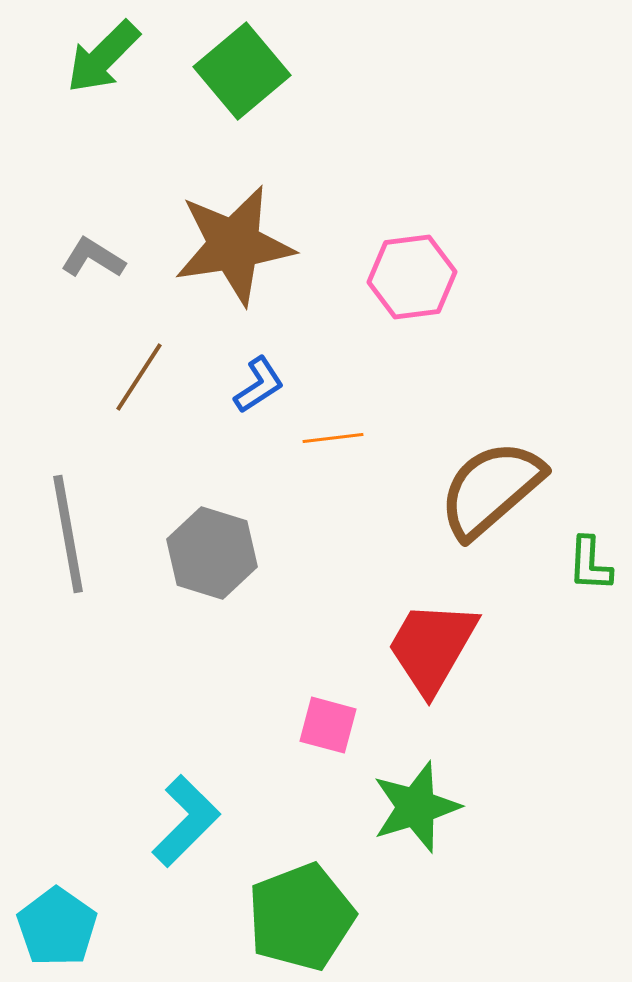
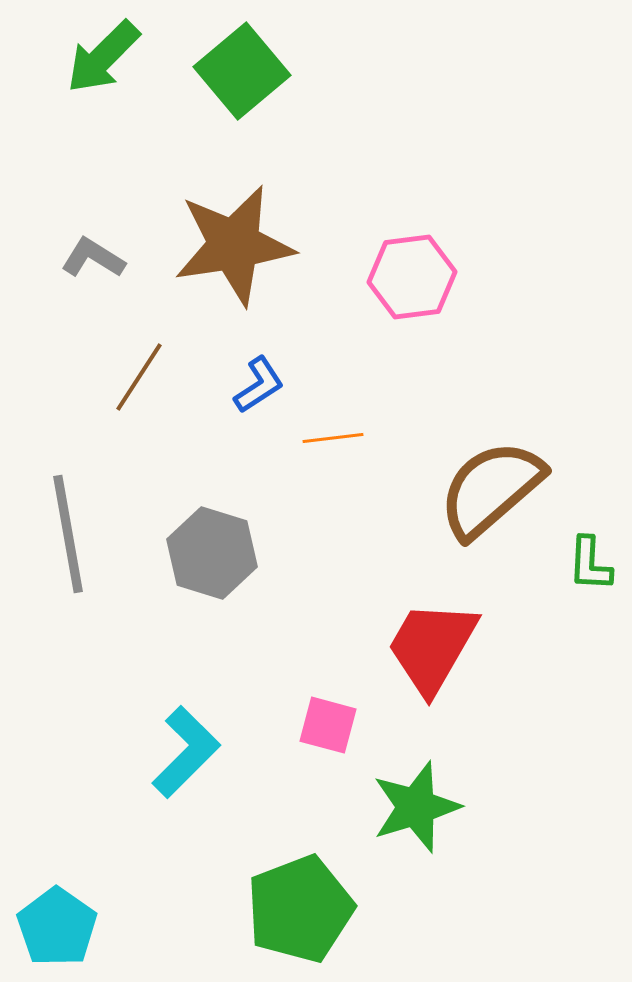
cyan L-shape: moved 69 px up
green pentagon: moved 1 px left, 8 px up
